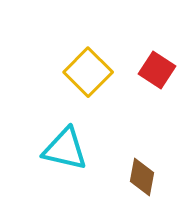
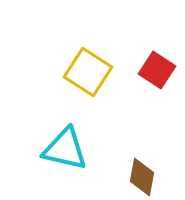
yellow square: rotated 12 degrees counterclockwise
